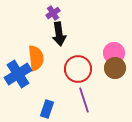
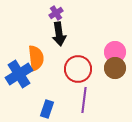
purple cross: moved 3 px right
pink circle: moved 1 px right, 1 px up
blue cross: moved 1 px right
purple line: rotated 25 degrees clockwise
